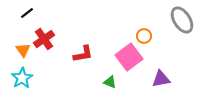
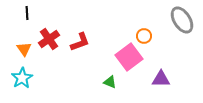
black line: rotated 56 degrees counterclockwise
red cross: moved 5 px right
orange triangle: moved 1 px right, 1 px up
red L-shape: moved 3 px left, 12 px up; rotated 10 degrees counterclockwise
purple triangle: rotated 12 degrees clockwise
